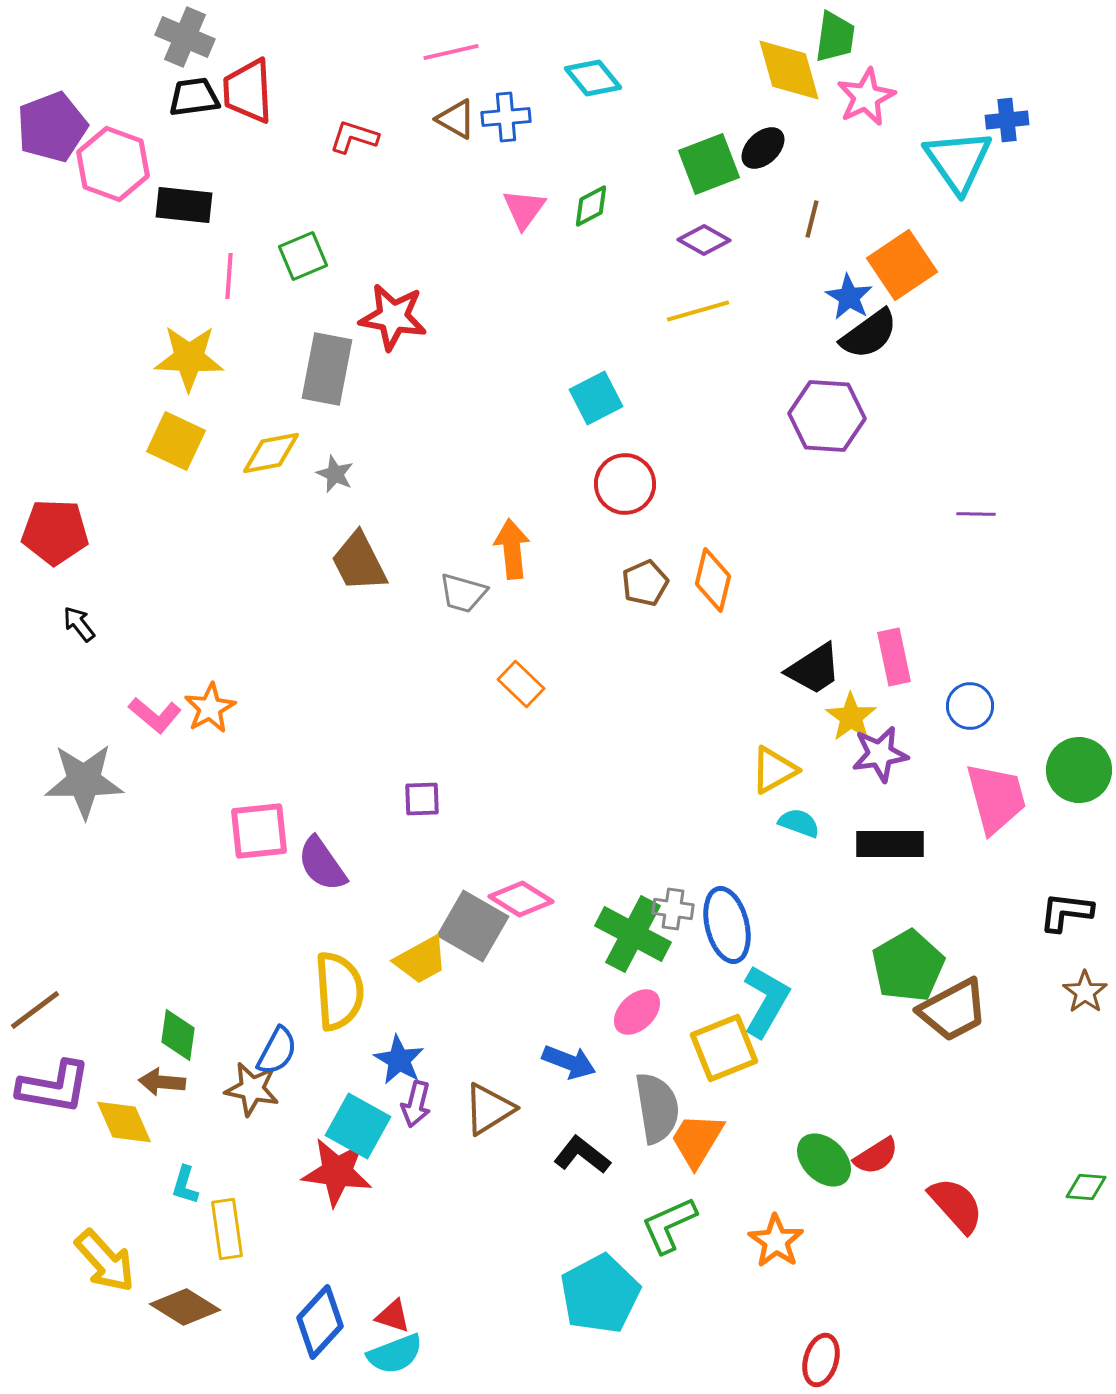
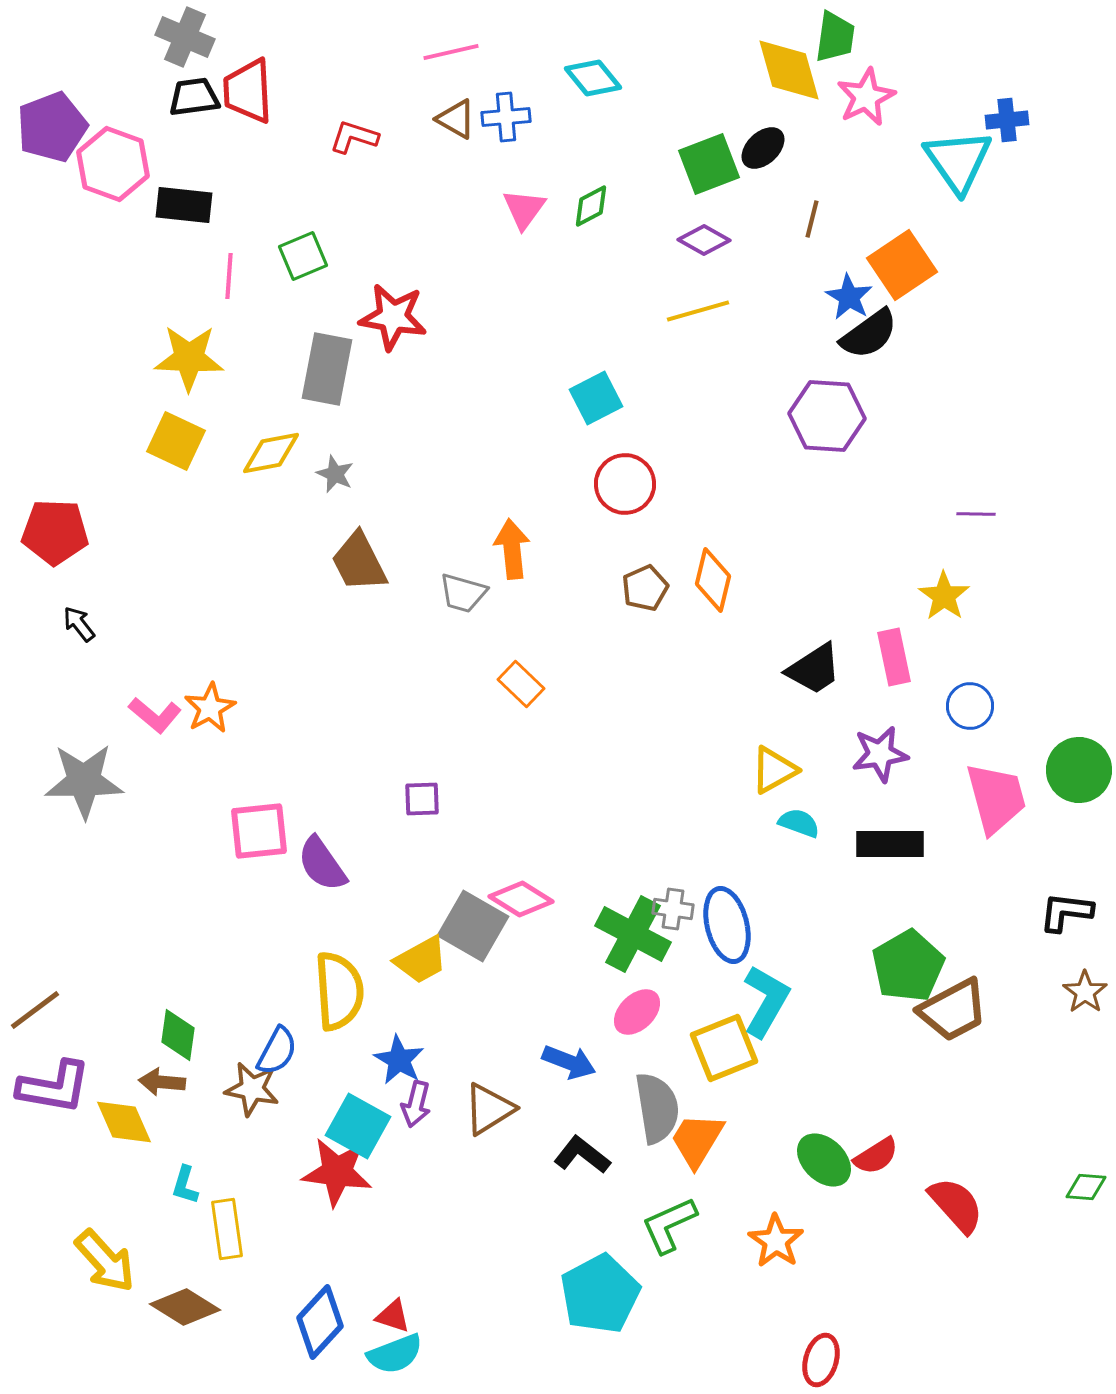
brown pentagon at (645, 583): moved 5 px down
yellow star at (851, 717): moved 93 px right, 121 px up
